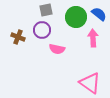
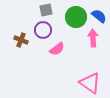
blue semicircle: moved 2 px down
purple circle: moved 1 px right
brown cross: moved 3 px right, 3 px down
pink semicircle: rotated 49 degrees counterclockwise
